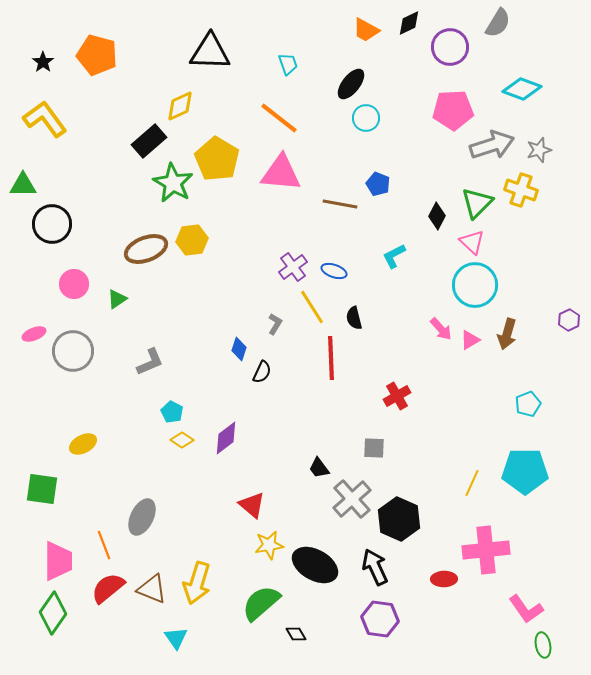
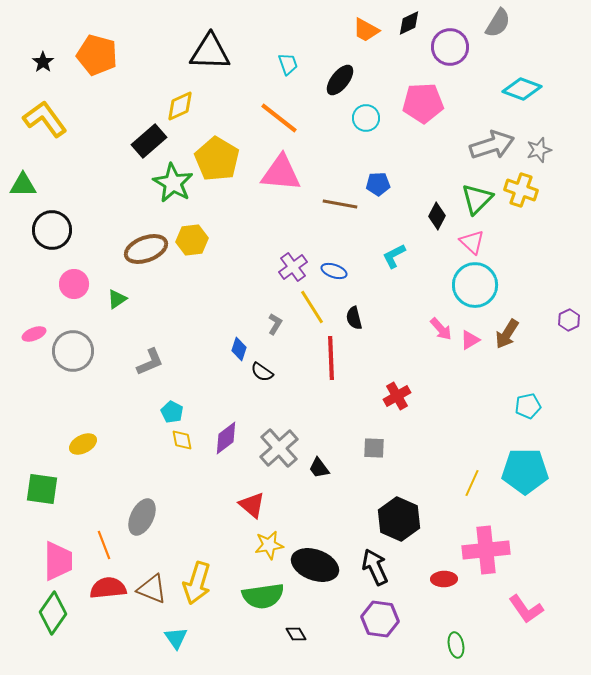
black ellipse at (351, 84): moved 11 px left, 4 px up
pink pentagon at (453, 110): moved 30 px left, 7 px up
blue pentagon at (378, 184): rotated 25 degrees counterclockwise
green triangle at (477, 203): moved 4 px up
black circle at (52, 224): moved 6 px down
brown arrow at (507, 334): rotated 16 degrees clockwise
black semicircle at (262, 372): rotated 100 degrees clockwise
cyan pentagon at (528, 404): moved 2 px down; rotated 10 degrees clockwise
yellow diamond at (182, 440): rotated 45 degrees clockwise
gray cross at (352, 499): moved 73 px left, 51 px up
black ellipse at (315, 565): rotated 9 degrees counterclockwise
red semicircle at (108, 588): rotated 33 degrees clockwise
green semicircle at (261, 603): moved 2 px right, 7 px up; rotated 147 degrees counterclockwise
green ellipse at (543, 645): moved 87 px left
